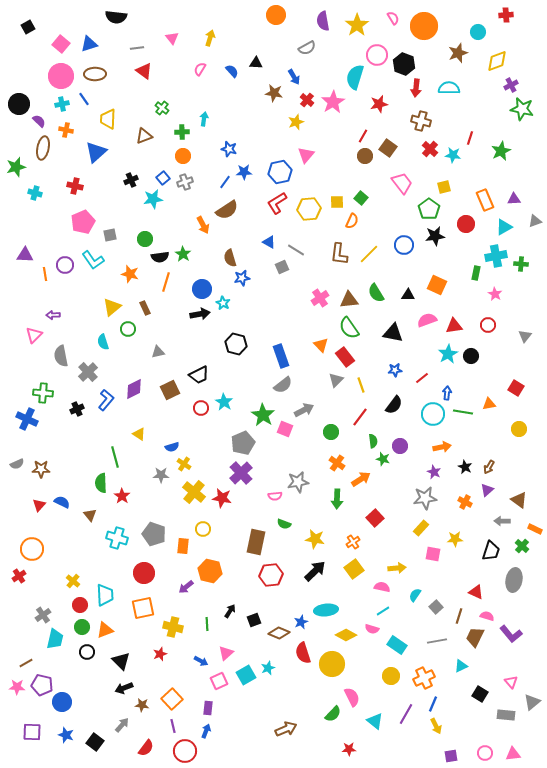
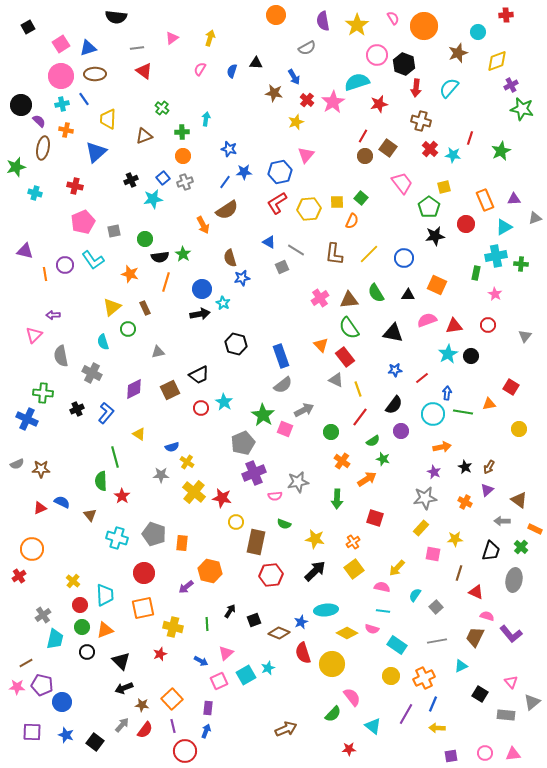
pink triangle at (172, 38): rotated 32 degrees clockwise
pink square at (61, 44): rotated 18 degrees clockwise
blue triangle at (89, 44): moved 1 px left, 4 px down
blue semicircle at (232, 71): rotated 120 degrees counterclockwise
cyan semicircle at (355, 77): moved 2 px right, 5 px down; rotated 55 degrees clockwise
cyan semicircle at (449, 88): rotated 50 degrees counterclockwise
black circle at (19, 104): moved 2 px right, 1 px down
cyan arrow at (204, 119): moved 2 px right
green pentagon at (429, 209): moved 2 px up
gray triangle at (535, 221): moved 3 px up
gray square at (110, 235): moved 4 px right, 4 px up
blue circle at (404, 245): moved 13 px down
brown L-shape at (339, 254): moved 5 px left
purple triangle at (25, 255): moved 4 px up; rotated 12 degrees clockwise
gray cross at (88, 372): moved 4 px right, 1 px down; rotated 18 degrees counterclockwise
gray triangle at (336, 380): rotated 49 degrees counterclockwise
yellow line at (361, 385): moved 3 px left, 4 px down
red square at (516, 388): moved 5 px left, 1 px up
blue L-shape at (106, 400): moved 13 px down
green semicircle at (373, 441): rotated 64 degrees clockwise
purple circle at (400, 446): moved 1 px right, 15 px up
orange cross at (337, 463): moved 5 px right, 2 px up
yellow cross at (184, 464): moved 3 px right, 2 px up
purple cross at (241, 473): moved 13 px right; rotated 20 degrees clockwise
orange arrow at (361, 479): moved 6 px right
green semicircle at (101, 483): moved 2 px up
red triangle at (39, 505): moved 1 px right, 3 px down; rotated 24 degrees clockwise
red square at (375, 518): rotated 30 degrees counterclockwise
yellow circle at (203, 529): moved 33 px right, 7 px up
orange rectangle at (183, 546): moved 1 px left, 3 px up
green cross at (522, 546): moved 1 px left, 1 px down
yellow arrow at (397, 568): rotated 138 degrees clockwise
cyan line at (383, 611): rotated 40 degrees clockwise
brown line at (459, 616): moved 43 px up
yellow diamond at (346, 635): moved 1 px right, 2 px up
pink semicircle at (352, 697): rotated 12 degrees counterclockwise
cyan triangle at (375, 721): moved 2 px left, 5 px down
yellow arrow at (436, 726): moved 1 px right, 2 px down; rotated 119 degrees clockwise
red semicircle at (146, 748): moved 1 px left, 18 px up
